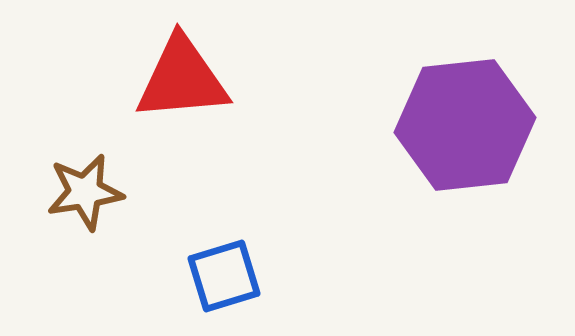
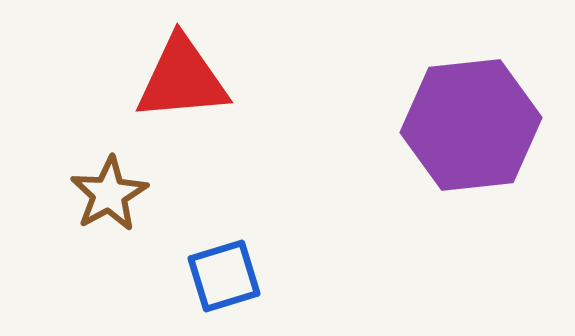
purple hexagon: moved 6 px right
brown star: moved 24 px right, 2 px down; rotated 20 degrees counterclockwise
